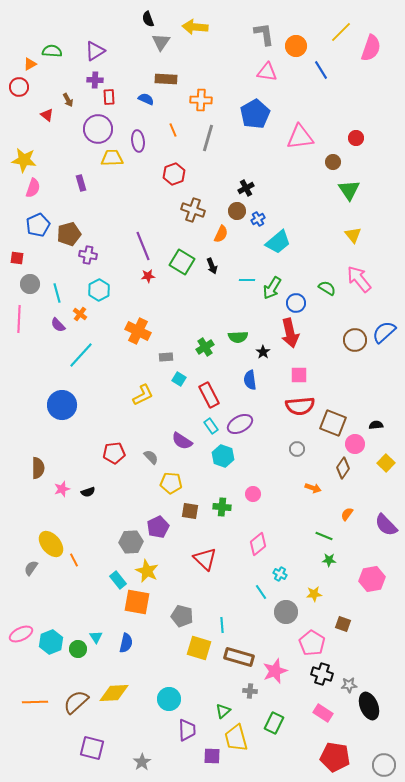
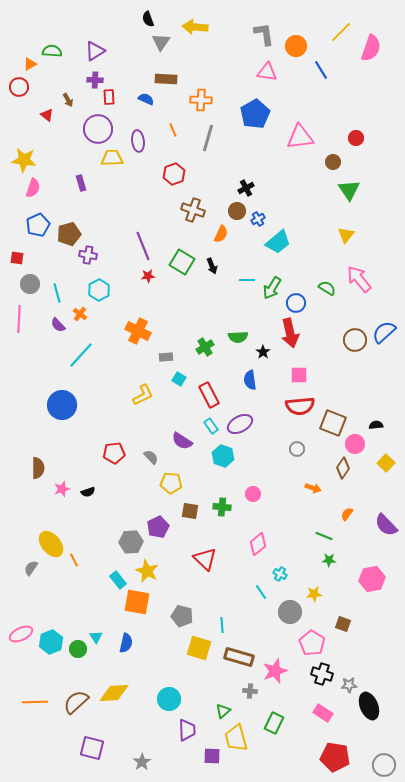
yellow triangle at (353, 235): moved 7 px left; rotated 18 degrees clockwise
gray circle at (286, 612): moved 4 px right
